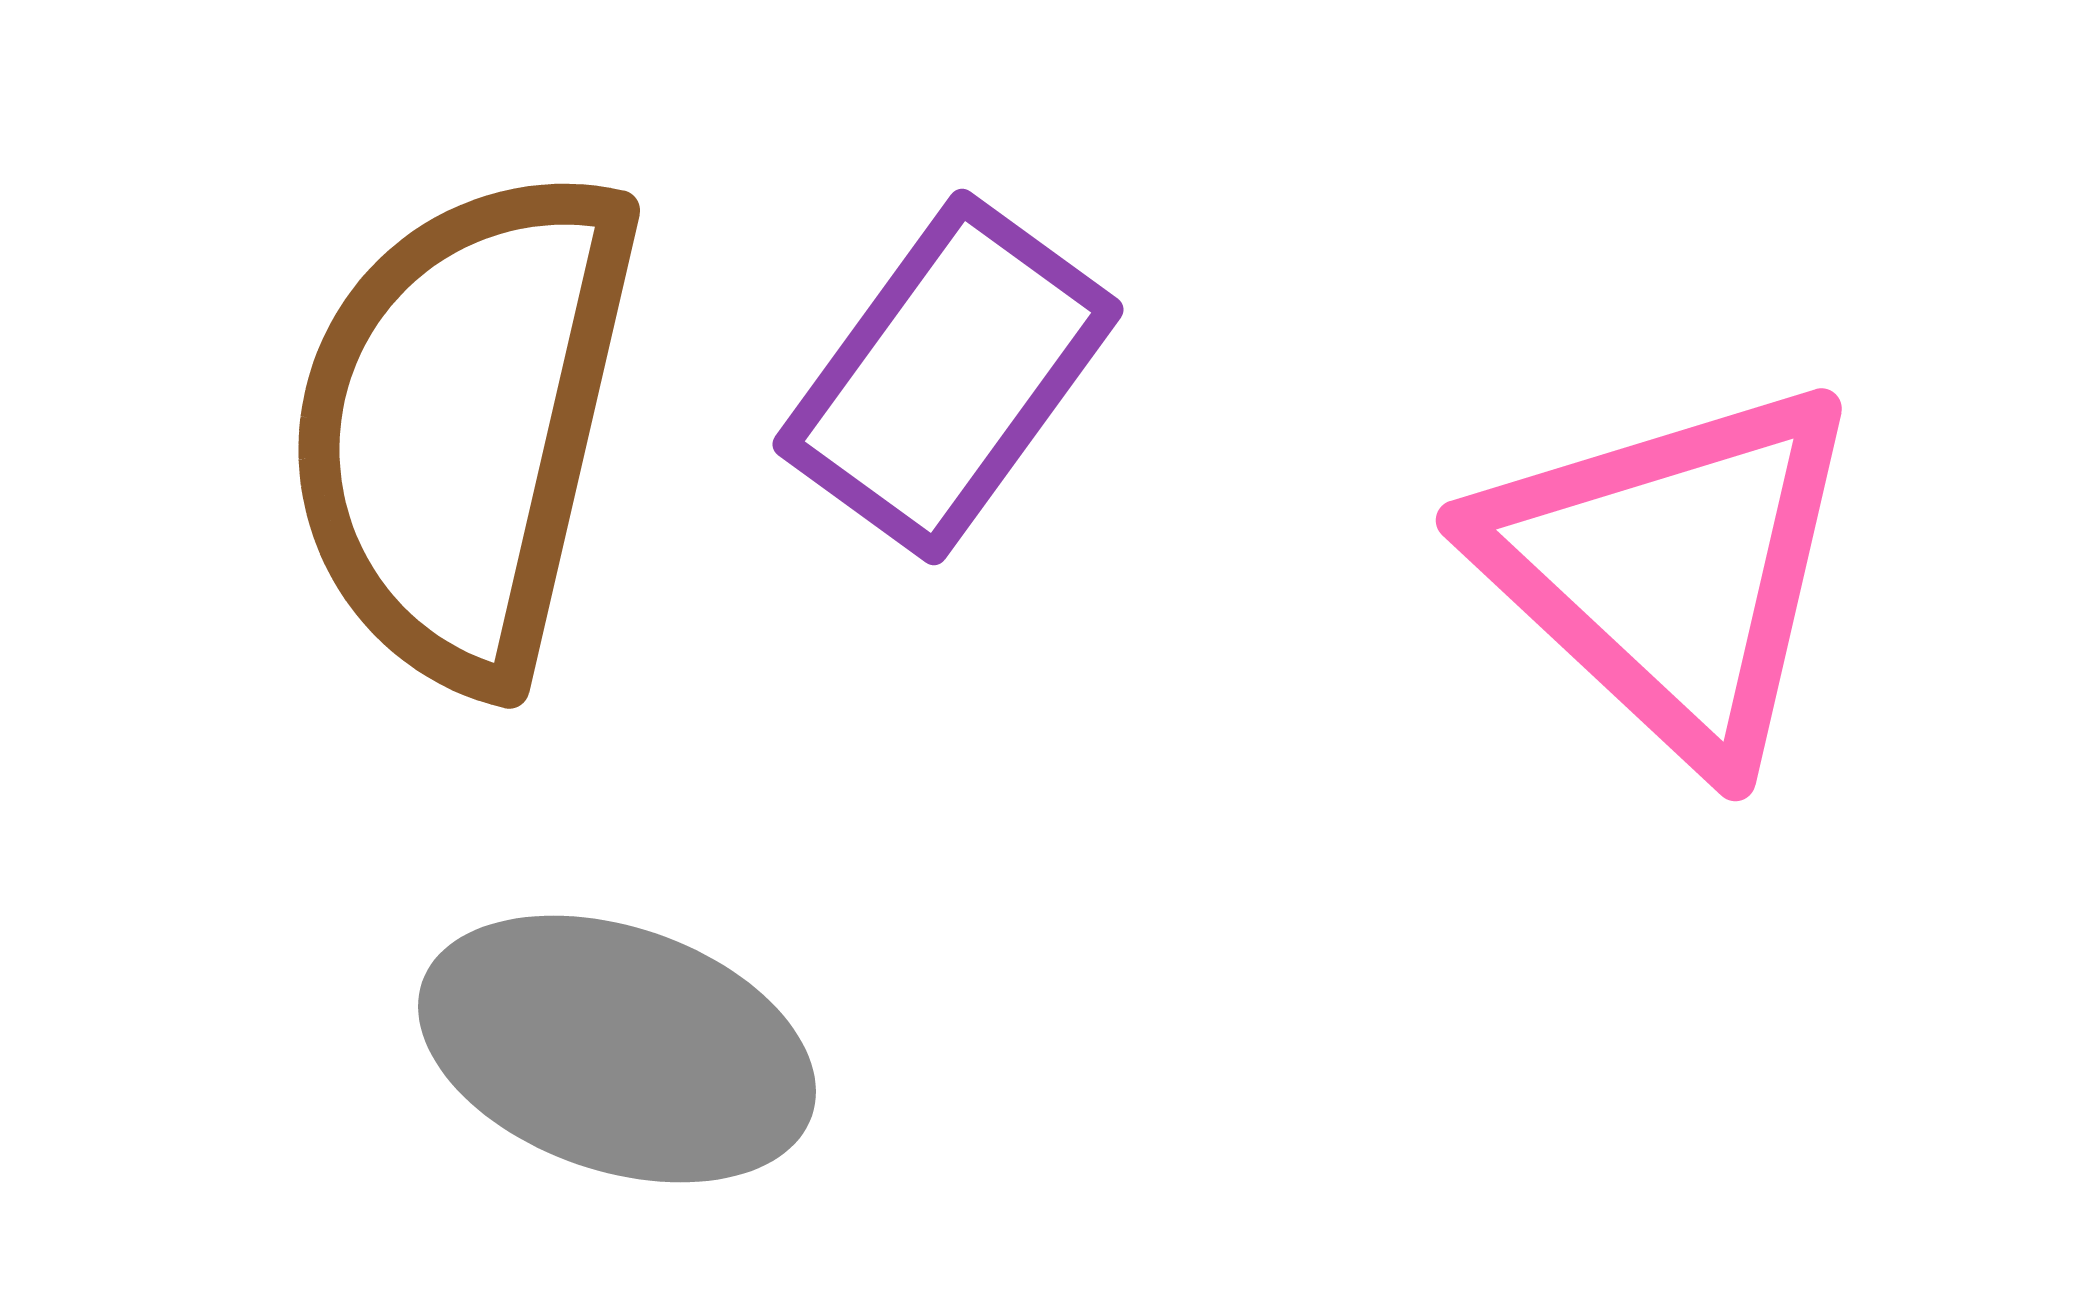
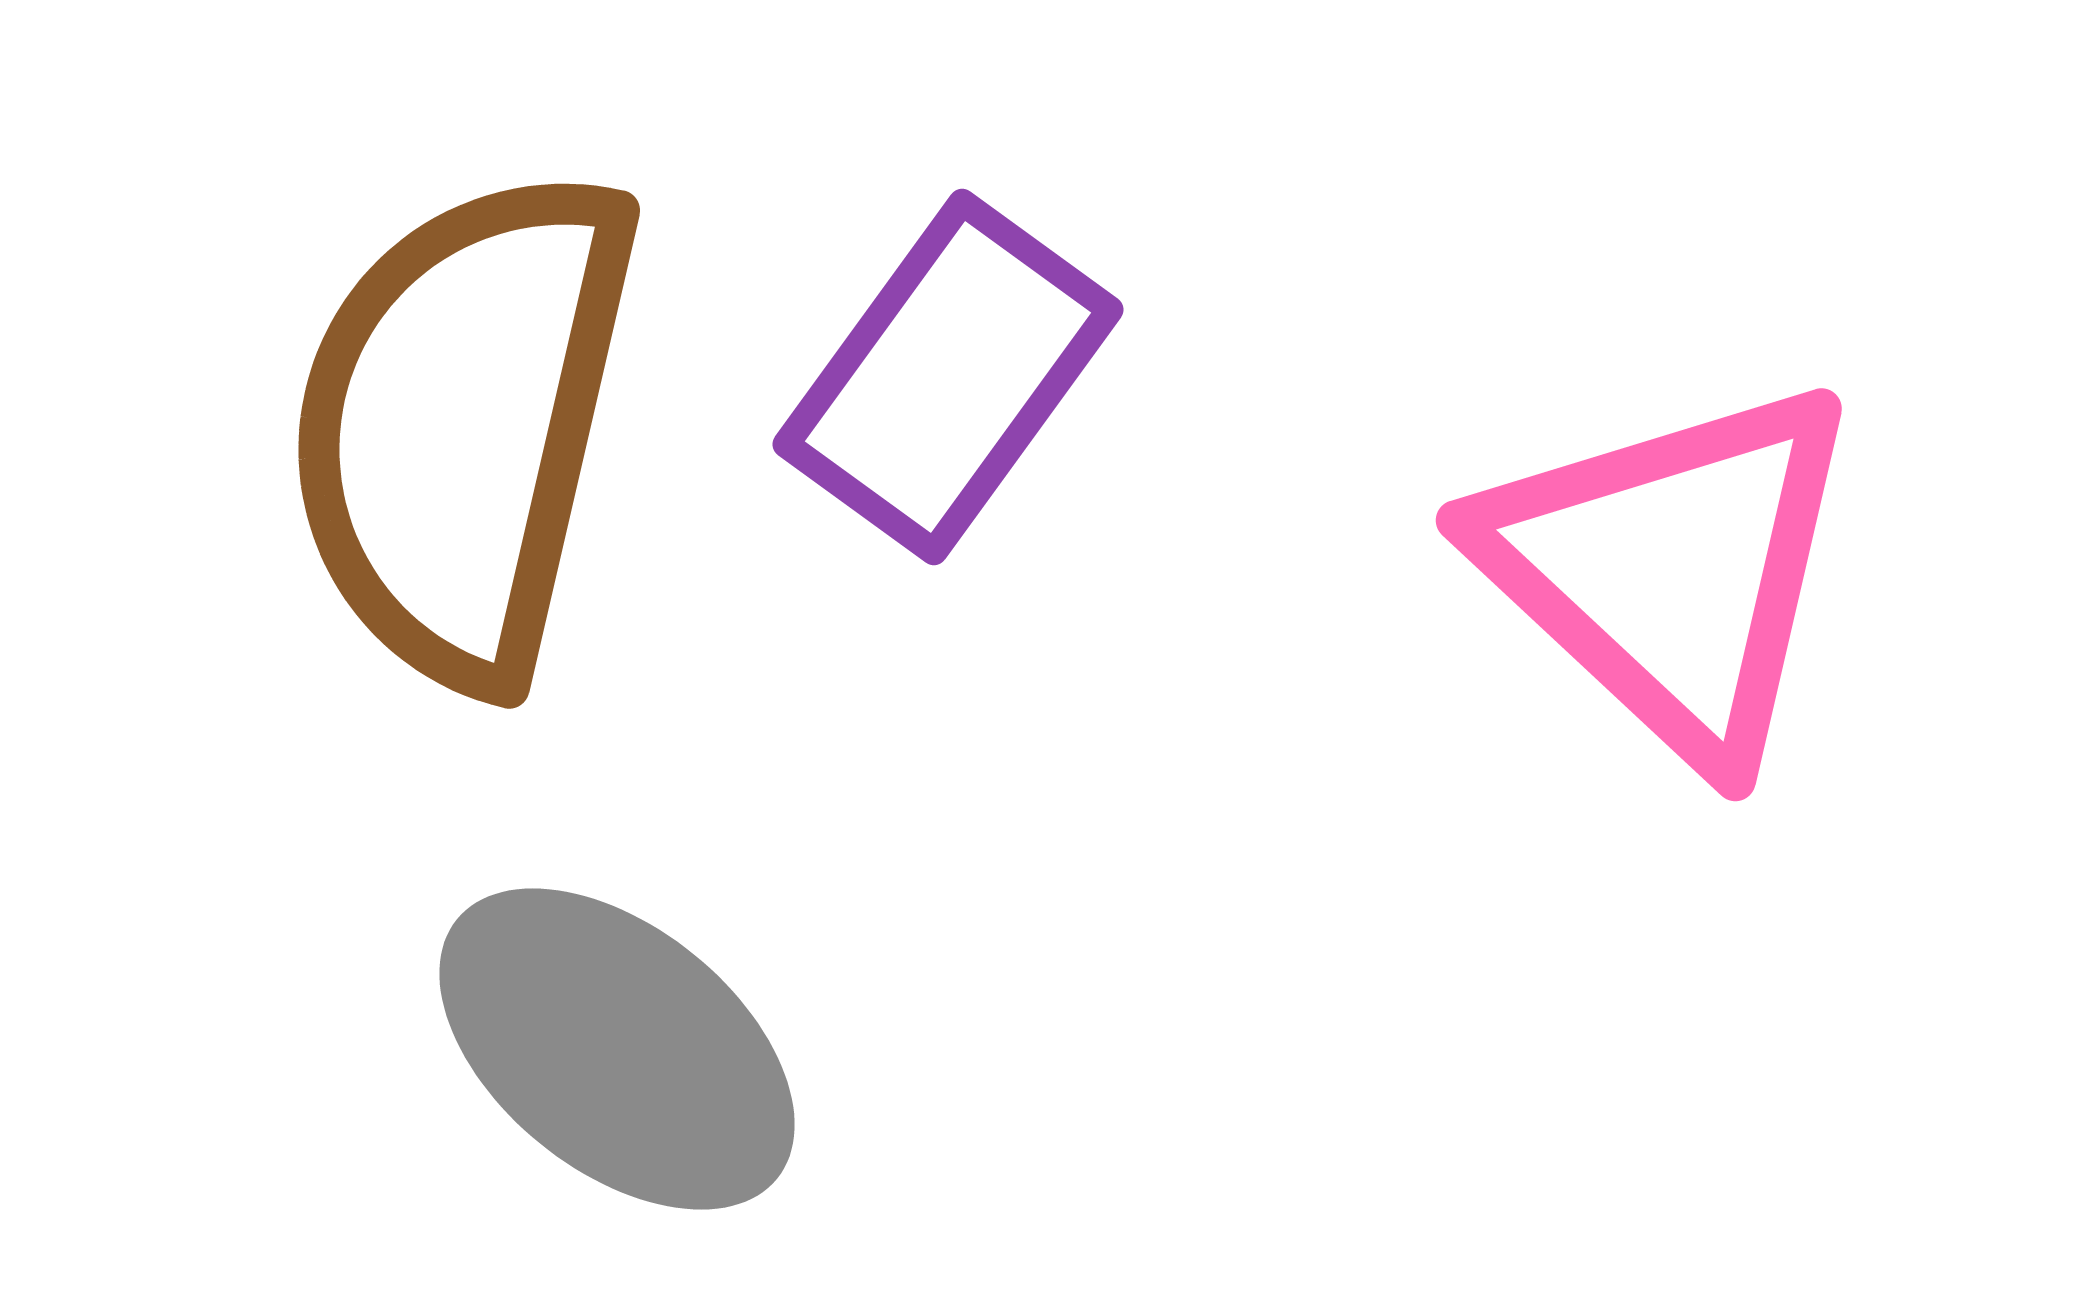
gray ellipse: rotated 20 degrees clockwise
